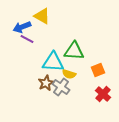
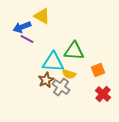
brown star: moved 3 px up
